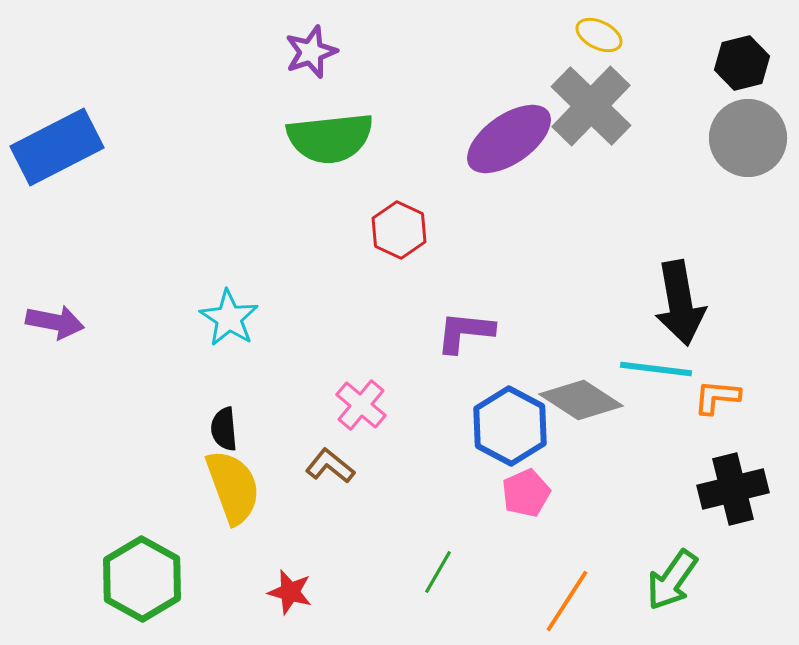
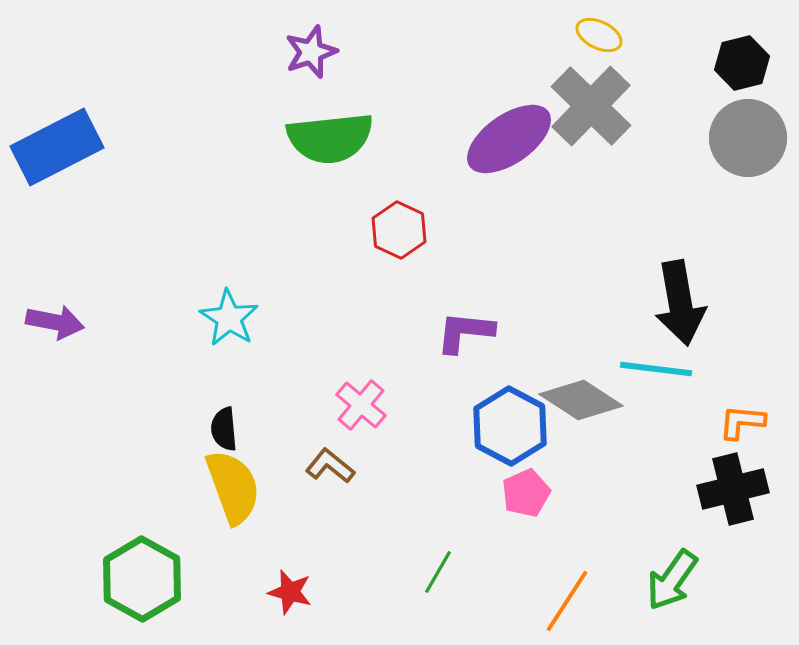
orange L-shape: moved 25 px right, 25 px down
